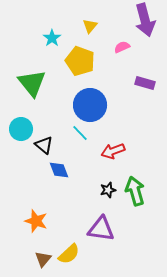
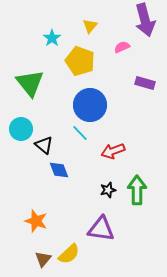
green triangle: moved 2 px left
green arrow: moved 2 px right, 1 px up; rotated 16 degrees clockwise
